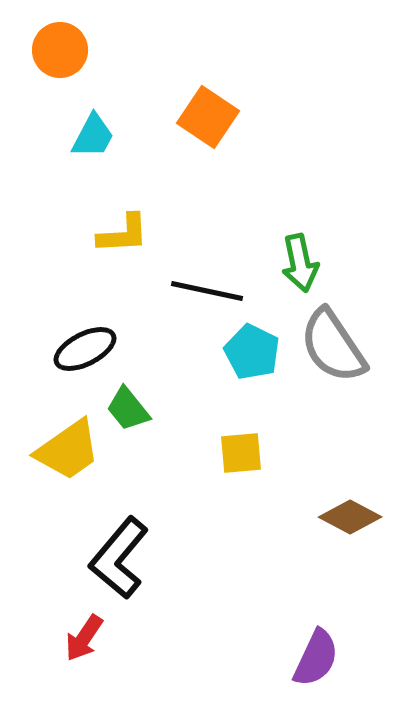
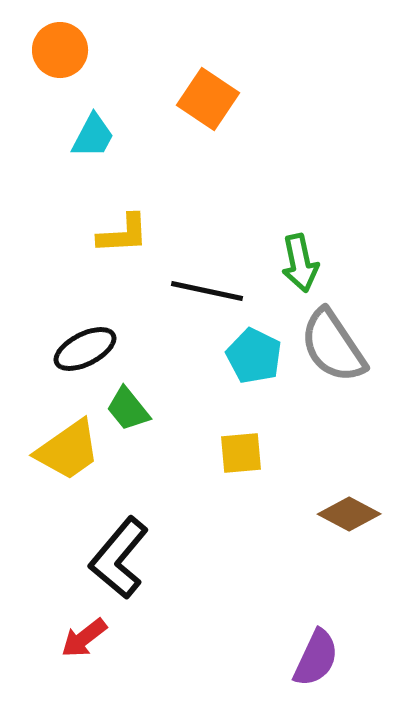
orange square: moved 18 px up
cyan pentagon: moved 2 px right, 4 px down
brown diamond: moved 1 px left, 3 px up
red arrow: rotated 18 degrees clockwise
